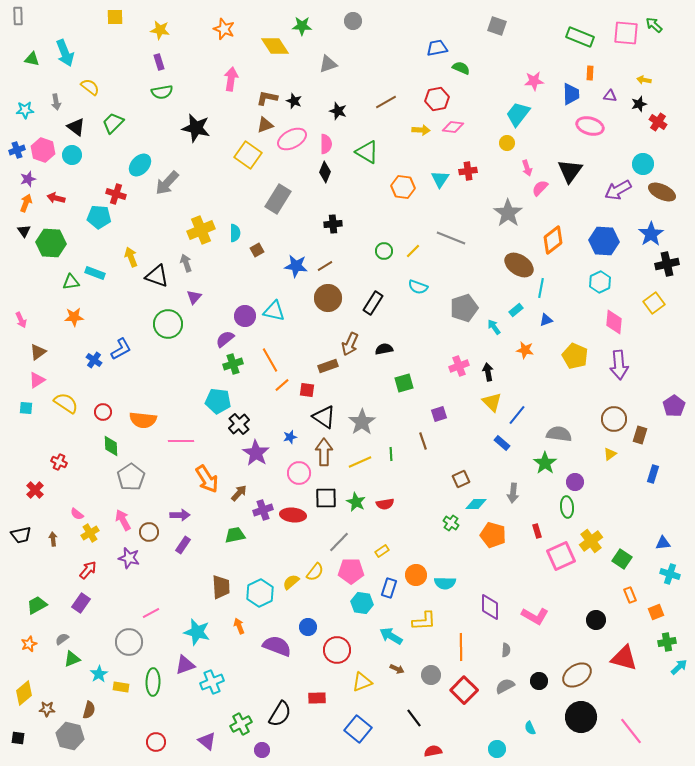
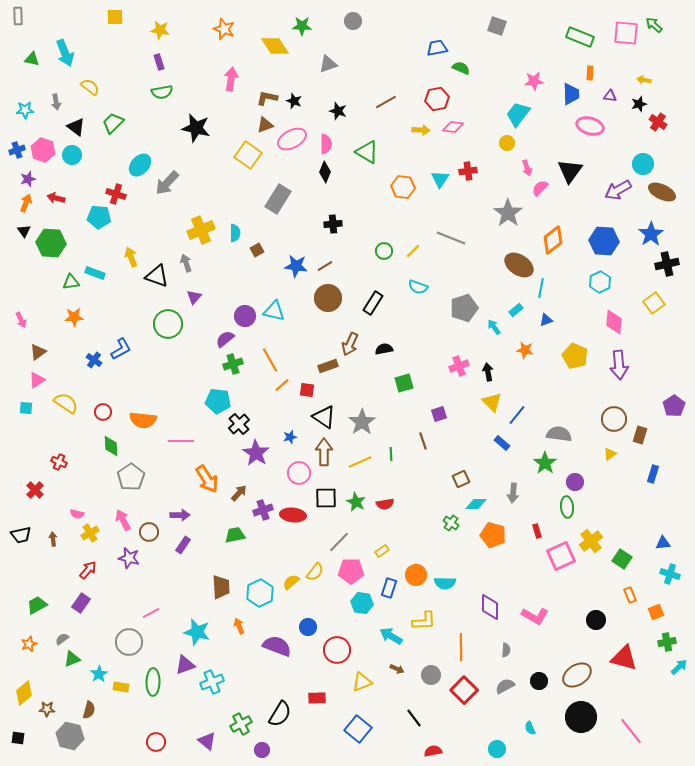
pink semicircle at (77, 514): rotated 24 degrees counterclockwise
